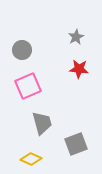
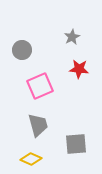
gray star: moved 4 px left
pink square: moved 12 px right
gray trapezoid: moved 4 px left, 2 px down
gray square: rotated 15 degrees clockwise
